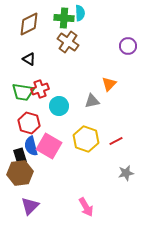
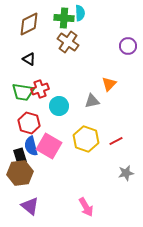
purple triangle: rotated 36 degrees counterclockwise
